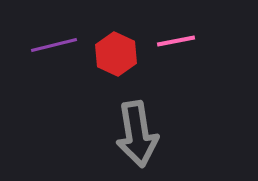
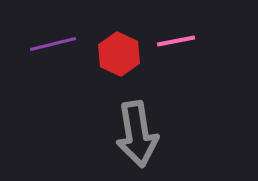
purple line: moved 1 px left, 1 px up
red hexagon: moved 3 px right
